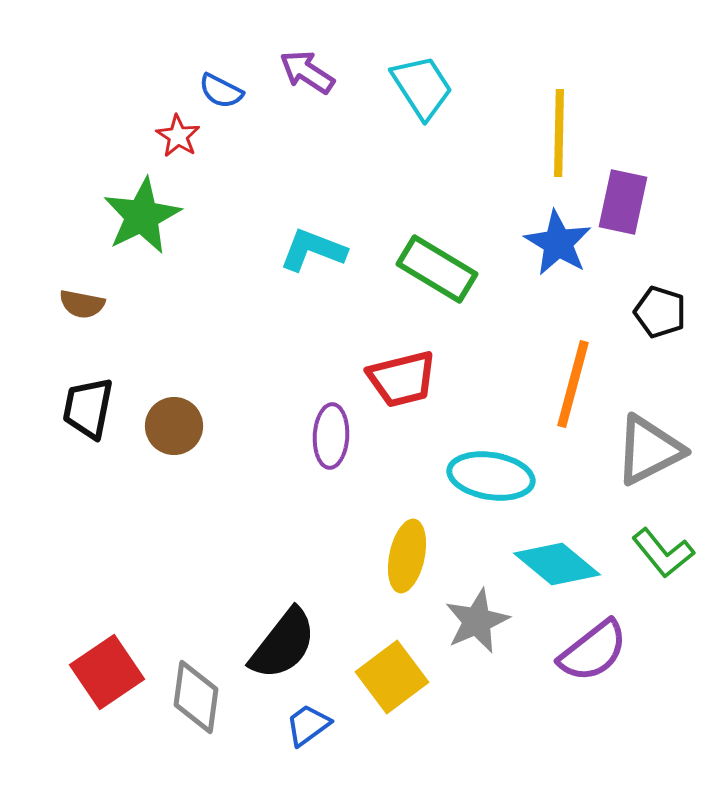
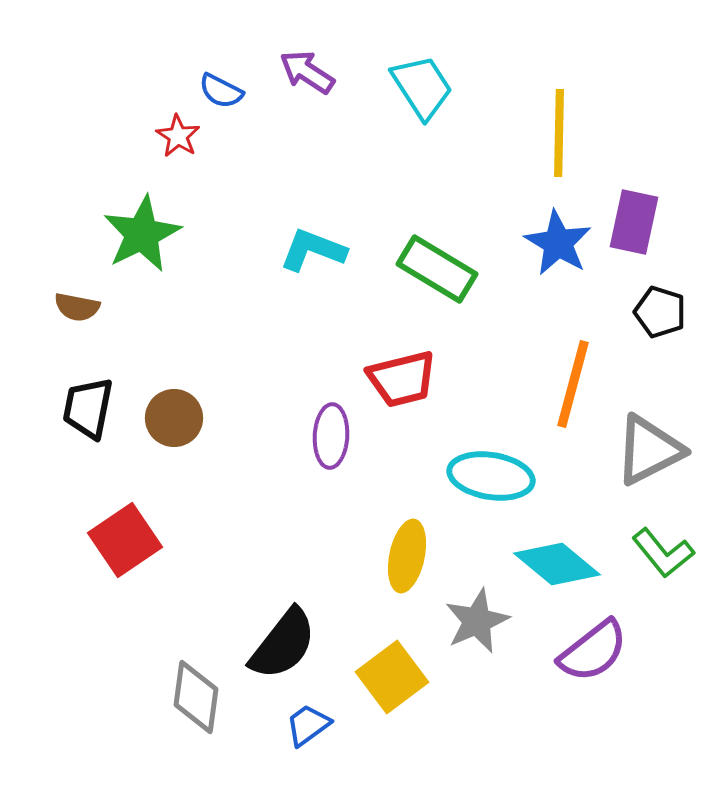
purple rectangle: moved 11 px right, 20 px down
green star: moved 18 px down
brown semicircle: moved 5 px left, 3 px down
brown circle: moved 8 px up
red square: moved 18 px right, 132 px up
